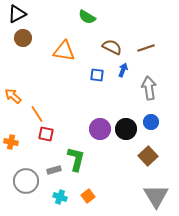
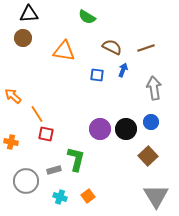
black triangle: moved 12 px right; rotated 24 degrees clockwise
gray arrow: moved 5 px right
